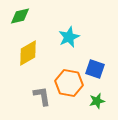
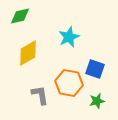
gray L-shape: moved 2 px left, 1 px up
